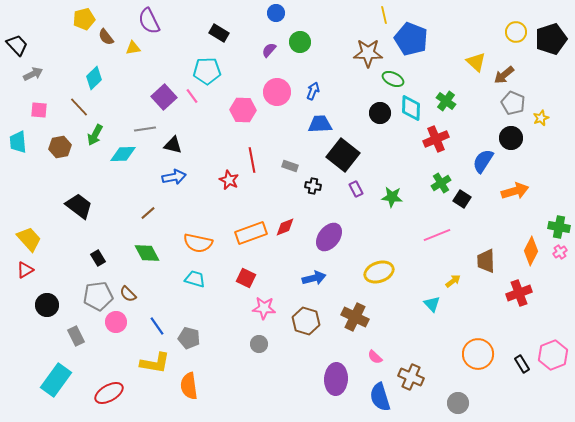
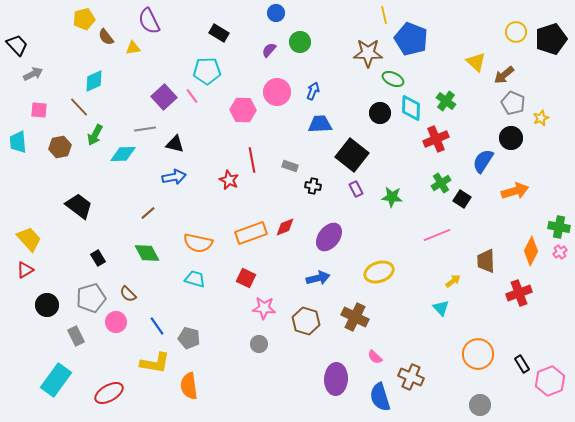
cyan diamond at (94, 78): moved 3 px down; rotated 20 degrees clockwise
black triangle at (173, 145): moved 2 px right, 1 px up
black square at (343, 155): moved 9 px right
blue arrow at (314, 278): moved 4 px right
gray pentagon at (98, 296): moved 7 px left, 2 px down; rotated 8 degrees counterclockwise
cyan triangle at (432, 304): moved 9 px right, 4 px down
pink hexagon at (553, 355): moved 3 px left, 26 px down
gray circle at (458, 403): moved 22 px right, 2 px down
